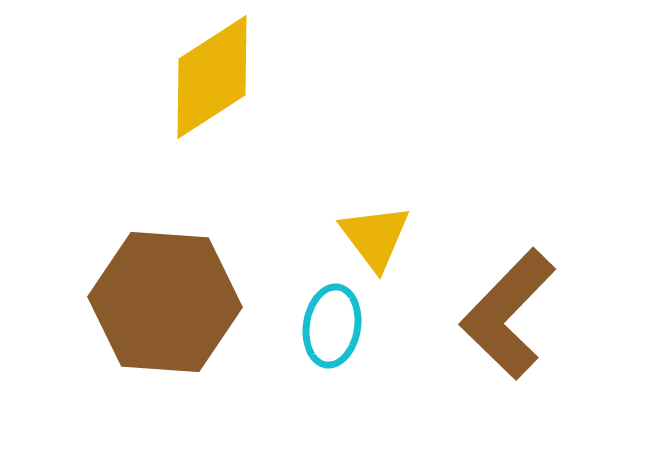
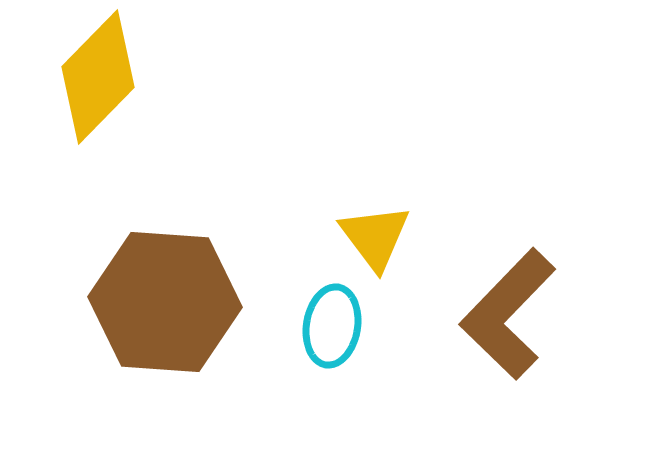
yellow diamond: moved 114 px left; rotated 13 degrees counterclockwise
